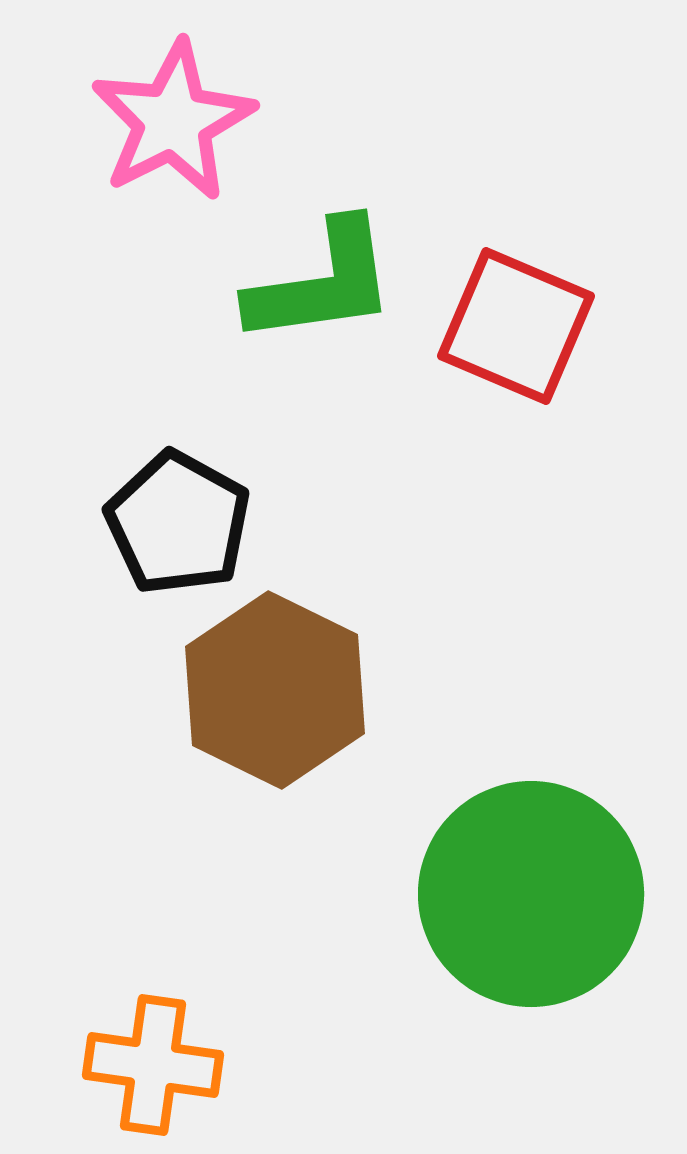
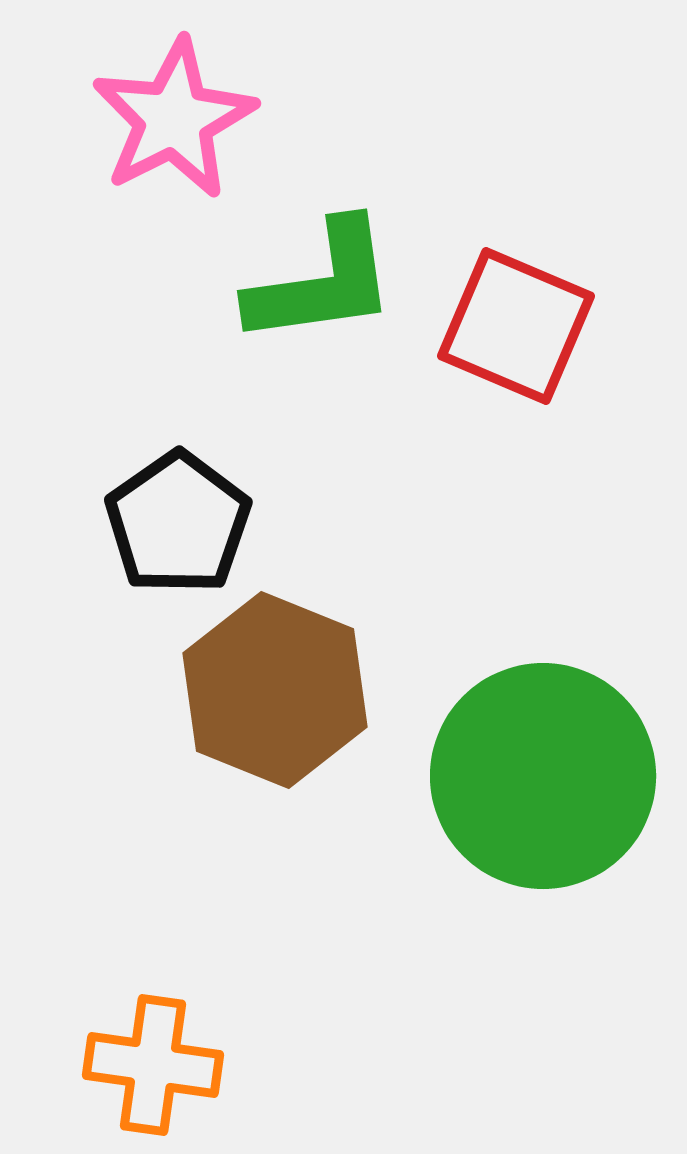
pink star: moved 1 px right, 2 px up
black pentagon: rotated 8 degrees clockwise
brown hexagon: rotated 4 degrees counterclockwise
green circle: moved 12 px right, 118 px up
